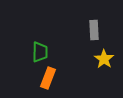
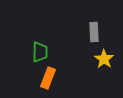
gray rectangle: moved 2 px down
